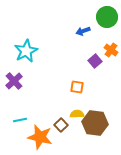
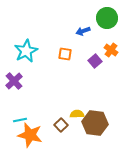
green circle: moved 1 px down
orange square: moved 12 px left, 33 px up
orange star: moved 10 px left, 2 px up
